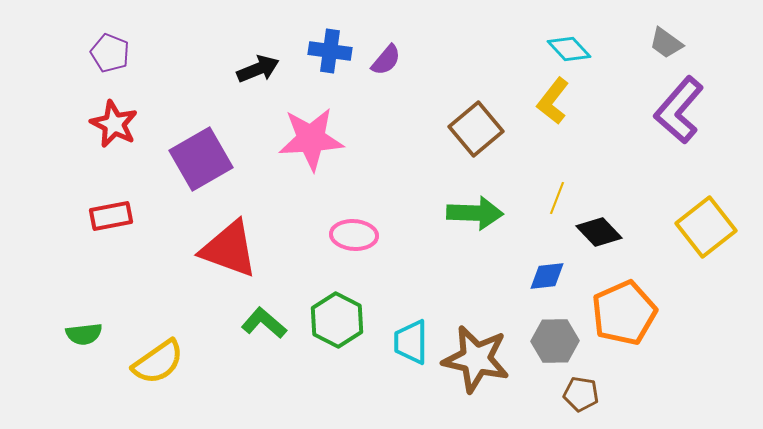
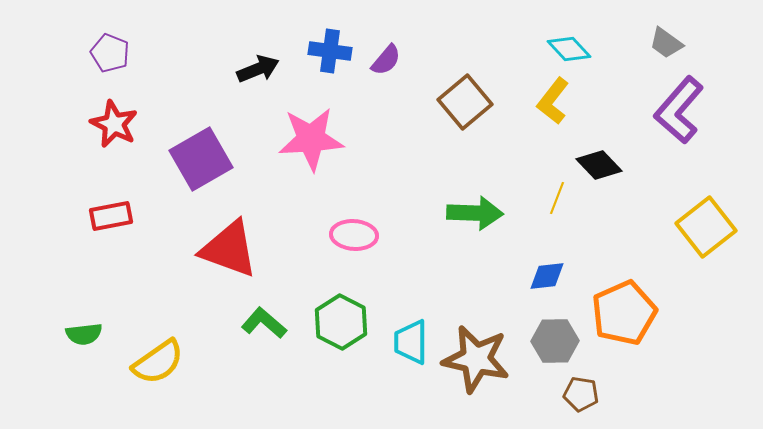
brown square: moved 11 px left, 27 px up
black diamond: moved 67 px up
green hexagon: moved 4 px right, 2 px down
